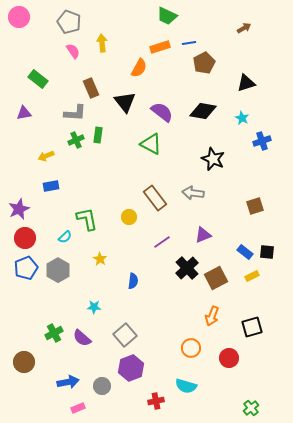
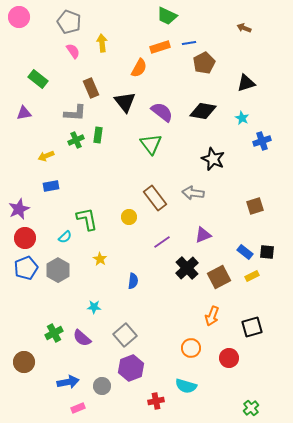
brown arrow at (244, 28): rotated 128 degrees counterclockwise
green triangle at (151, 144): rotated 25 degrees clockwise
brown square at (216, 278): moved 3 px right, 1 px up
